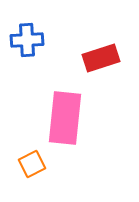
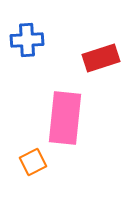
orange square: moved 1 px right, 2 px up
